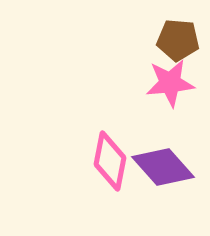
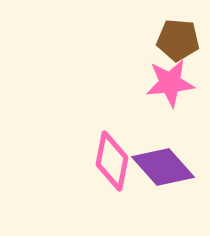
pink diamond: moved 2 px right
